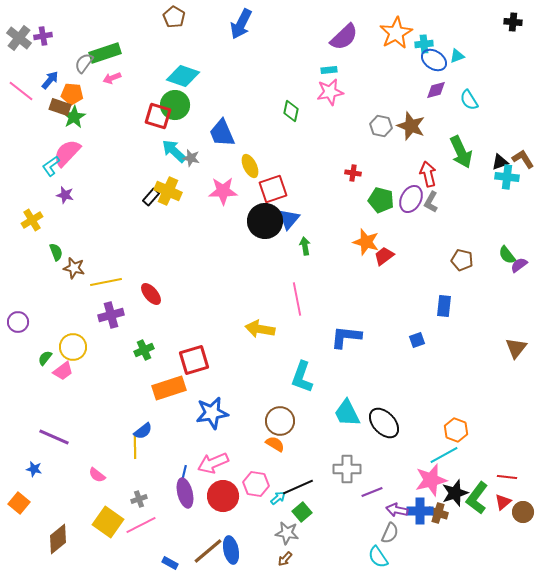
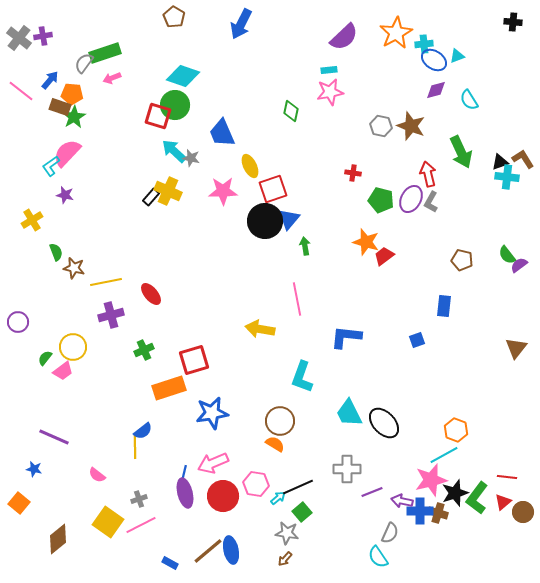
cyan trapezoid at (347, 413): moved 2 px right
purple arrow at (397, 510): moved 5 px right, 9 px up
